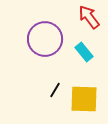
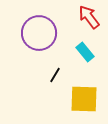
purple circle: moved 6 px left, 6 px up
cyan rectangle: moved 1 px right
black line: moved 15 px up
